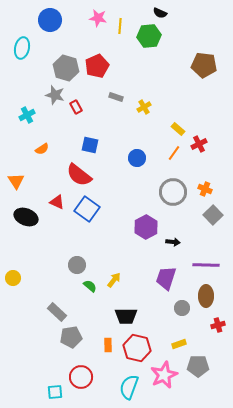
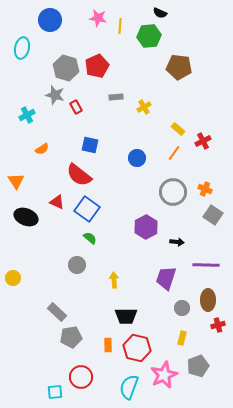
brown pentagon at (204, 65): moved 25 px left, 2 px down
gray rectangle at (116, 97): rotated 24 degrees counterclockwise
red cross at (199, 144): moved 4 px right, 3 px up
gray square at (213, 215): rotated 12 degrees counterclockwise
black arrow at (173, 242): moved 4 px right
yellow arrow at (114, 280): rotated 42 degrees counterclockwise
green semicircle at (90, 286): moved 48 px up
brown ellipse at (206, 296): moved 2 px right, 4 px down
yellow rectangle at (179, 344): moved 3 px right, 6 px up; rotated 56 degrees counterclockwise
gray pentagon at (198, 366): rotated 20 degrees counterclockwise
